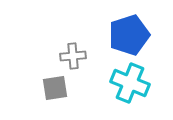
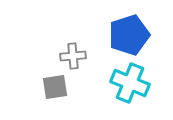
gray square: moved 1 px up
